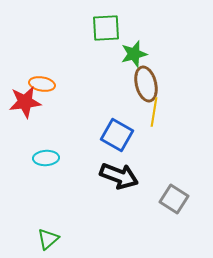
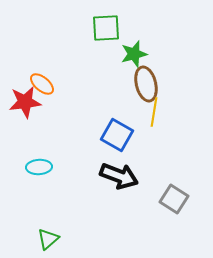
orange ellipse: rotated 30 degrees clockwise
cyan ellipse: moved 7 px left, 9 px down
